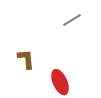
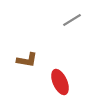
brown L-shape: moved 1 px right, 1 px down; rotated 105 degrees clockwise
